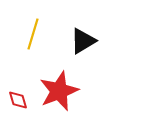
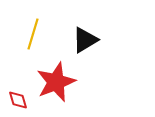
black triangle: moved 2 px right, 1 px up
red star: moved 3 px left, 9 px up
